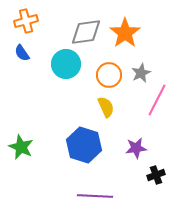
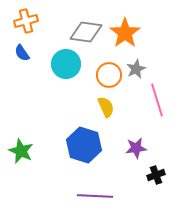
gray diamond: rotated 16 degrees clockwise
gray star: moved 5 px left, 4 px up
pink line: rotated 44 degrees counterclockwise
green star: moved 4 px down
